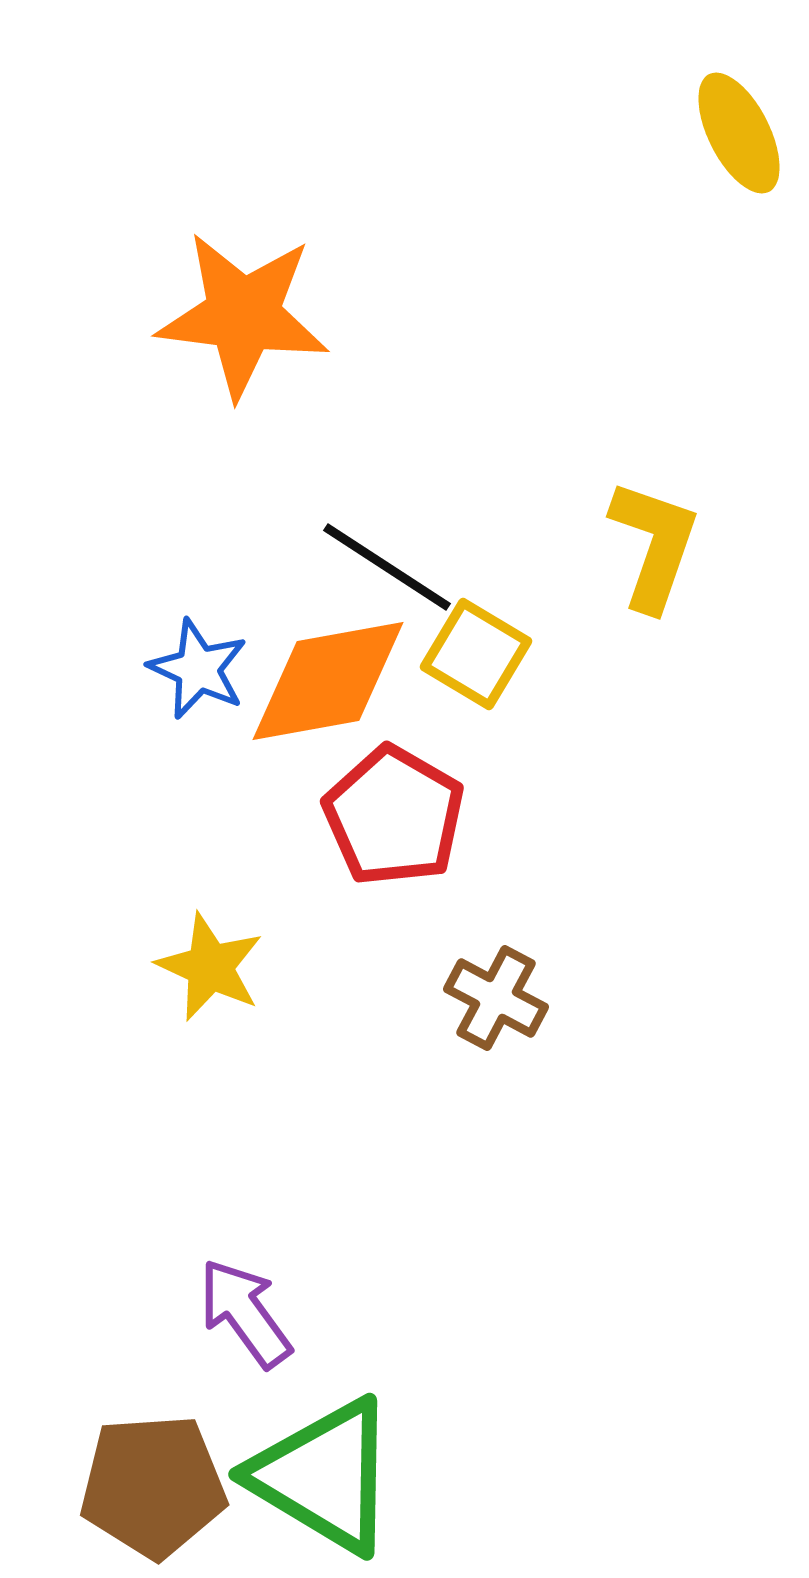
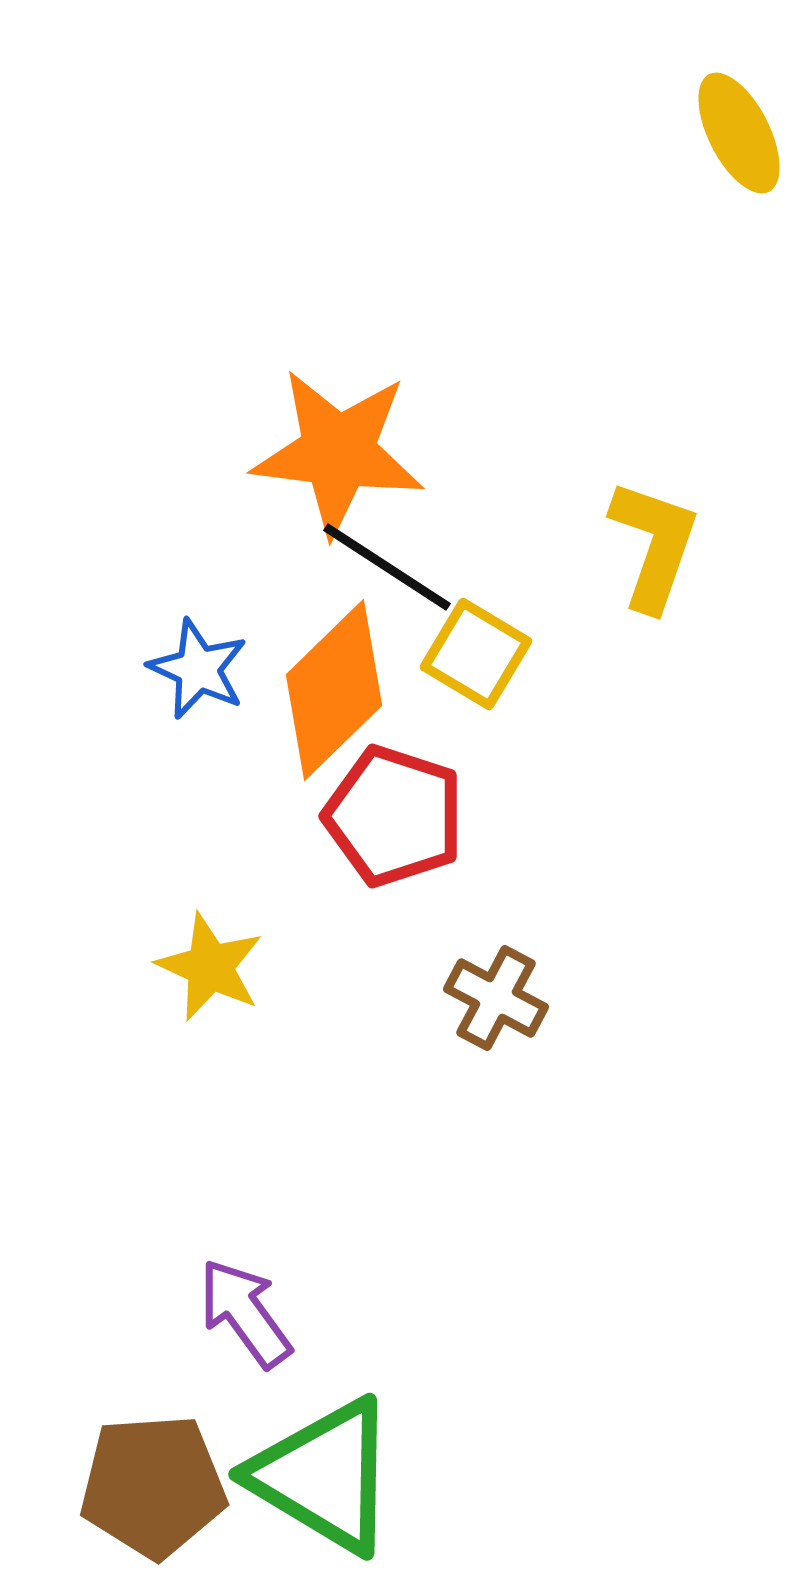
orange star: moved 95 px right, 137 px down
orange diamond: moved 6 px right, 9 px down; rotated 34 degrees counterclockwise
red pentagon: rotated 12 degrees counterclockwise
